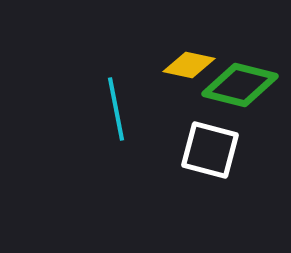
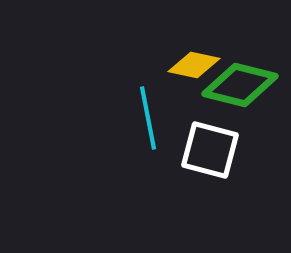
yellow diamond: moved 5 px right
cyan line: moved 32 px right, 9 px down
